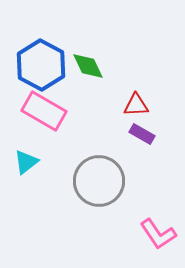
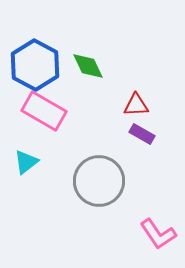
blue hexagon: moved 6 px left
